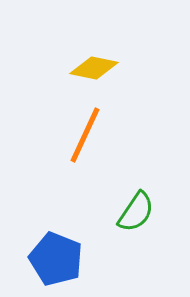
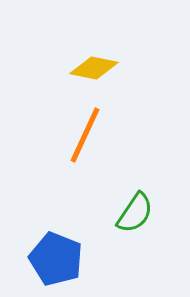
green semicircle: moved 1 px left, 1 px down
